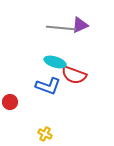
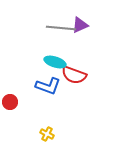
yellow cross: moved 2 px right
